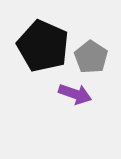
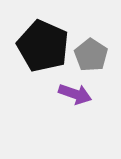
gray pentagon: moved 2 px up
